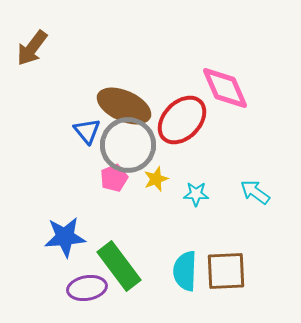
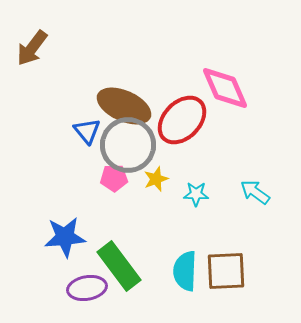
pink pentagon: rotated 20 degrees clockwise
